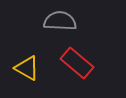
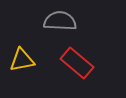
yellow triangle: moved 5 px left, 8 px up; rotated 40 degrees counterclockwise
